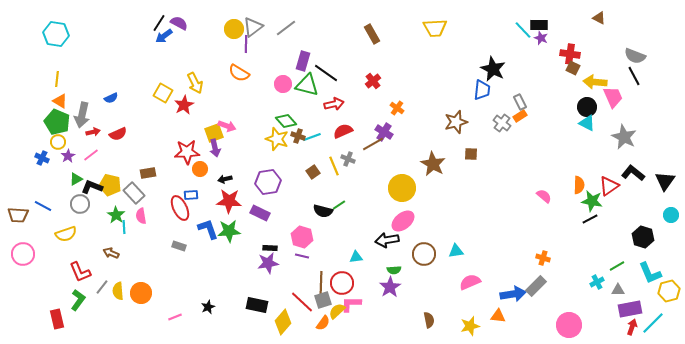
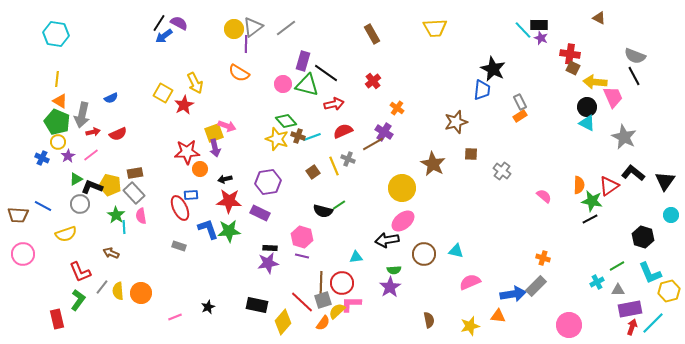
gray cross at (502, 123): moved 48 px down
brown rectangle at (148, 173): moved 13 px left
cyan triangle at (456, 251): rotated 21 degrees clockwise
